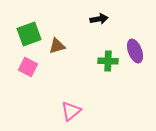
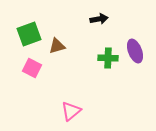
green cross: moved 3 px up
pink square: moved 4 px right, 1 px down
